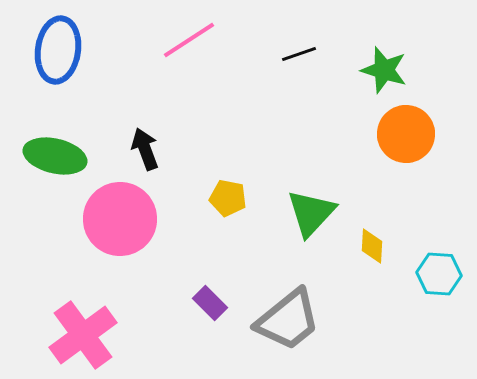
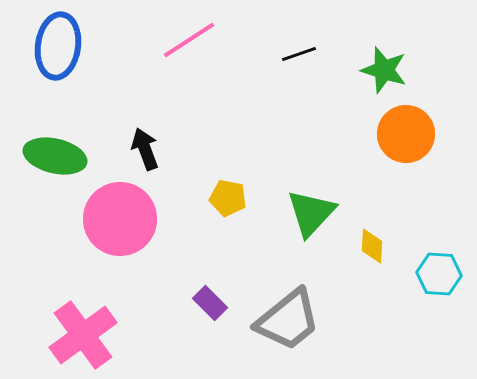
blue ellipse: moved 4 px up
